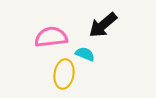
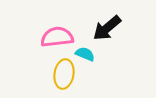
black arrow: moved 4 px right, 3 px down
pink semicircle: moved 6 px right
